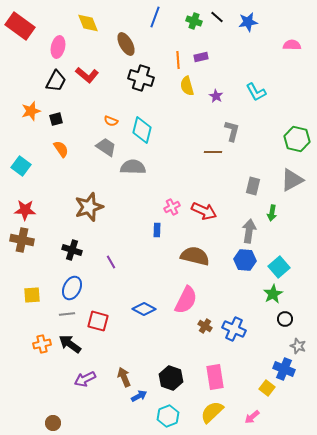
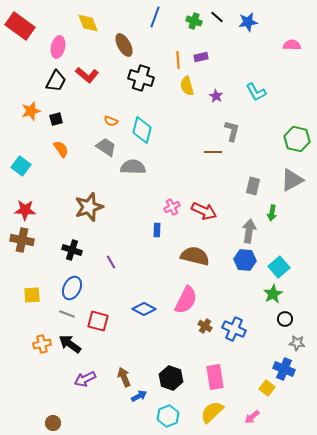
brown ellipse at (126, 44): moved 2 px left, 1 px down
gray line at (67, 314): rotated 28 degrees clockwise
gray star at (298, 346): moved 1 px left, 3 px up; rotated 14 degrees counterclockwise
